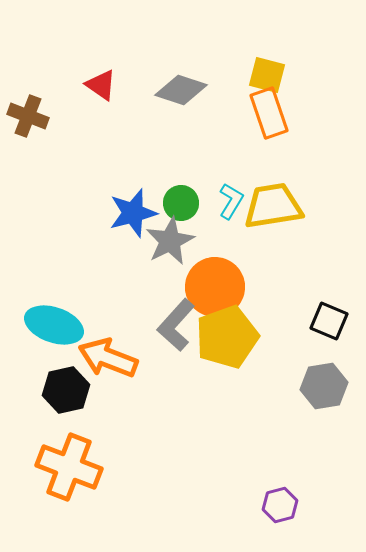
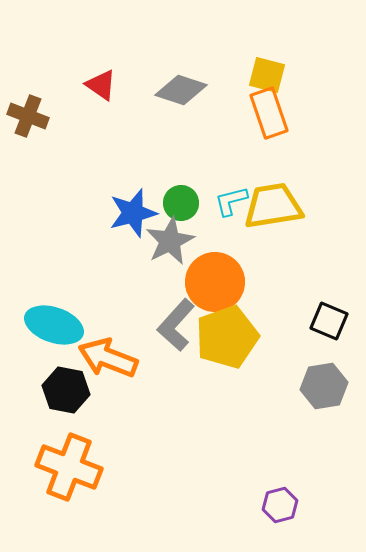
cyan L-shape: rotated 135 degrees counterclockwise
orange circle: moved 5 px up
black hexagon: rotated 24 degrees clockwise
